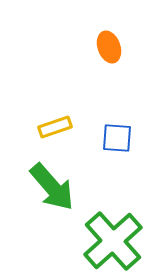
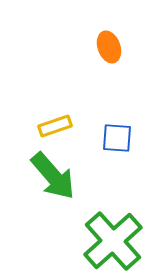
yellow rectangle: moved 1 px up
green arrow: moved 1 px right, 11 px up
